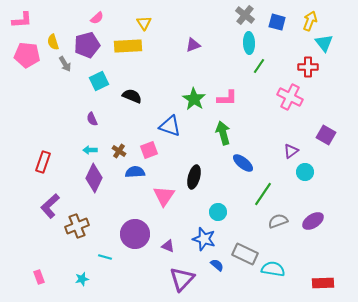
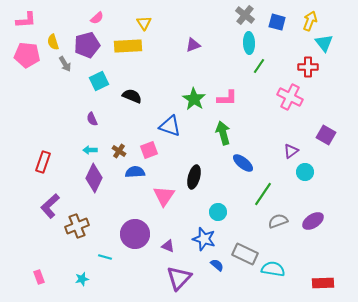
pink L-shape at (22, 20): moved 4 px right
purple triangle at (182, 279): moved 3 px left, 1 px up
